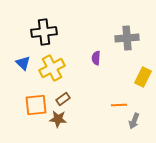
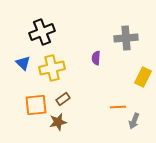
black cross: moved 2 px left; rotated 15 degrees counterclockwise
gray cross: moved 1 px left
yellow cross: rotated 15 degrees clockwise
orange line: moved 1 px left, 2 px down
brown star: moved 3 px down; rotated 18 degrees counterclockwise
